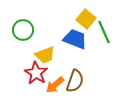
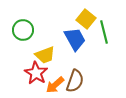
green line: rotated 10 degrees clockwise
blue trapezoid: rotated 40 degrees clockwise
